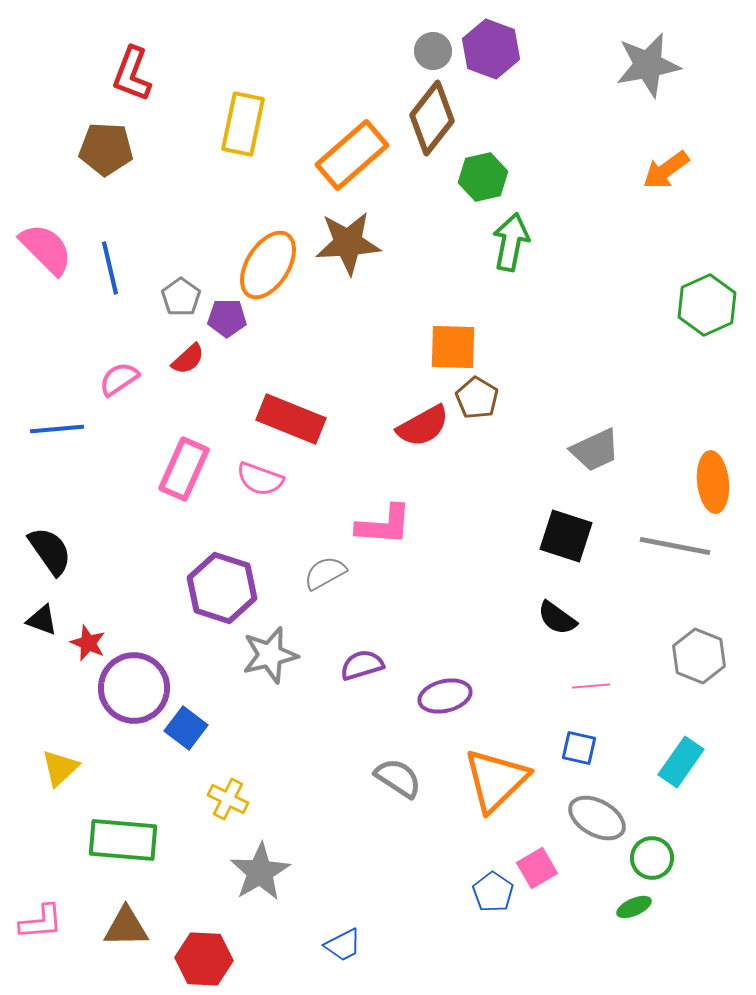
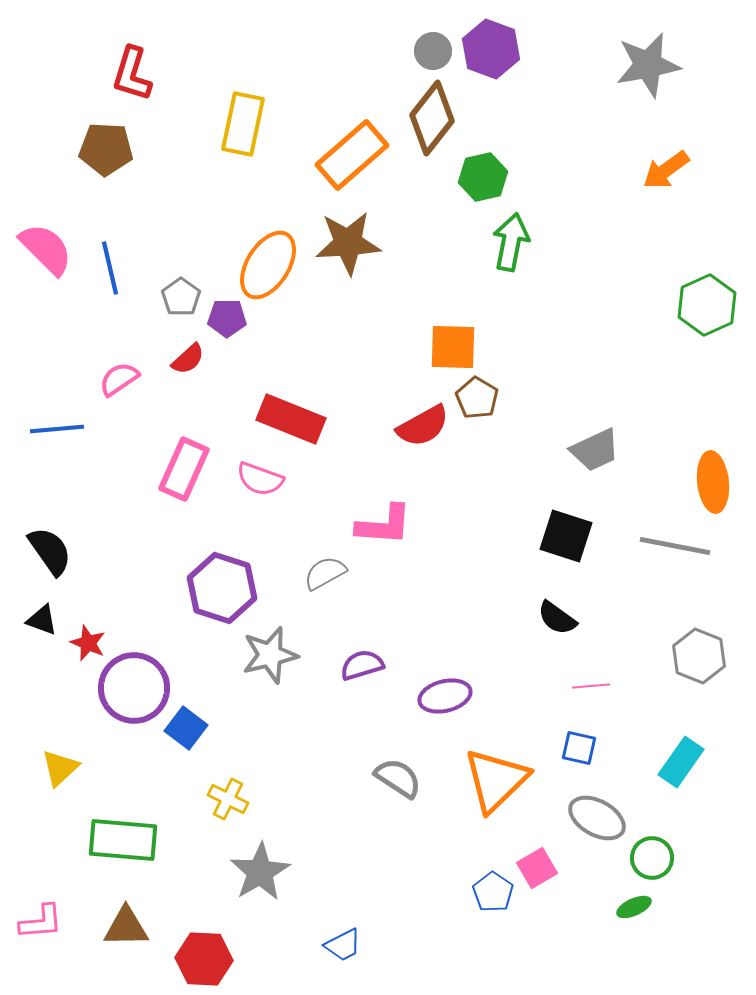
red L-shape at (132, 74): rotated 4 degrees counterclockwise
